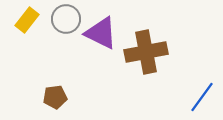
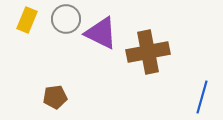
yellow rectangle: rotated 15 degrees counterclockwise
brown cross: moved 2 px right
blue line: rotated 20 degrees counterclockwise
